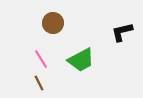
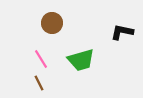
brown circle: moved 1 px left
black L-shape: rotated 25 degrees clockwise
green trapezoid: rotated 12 degrees clockwise
